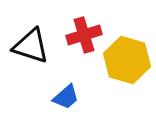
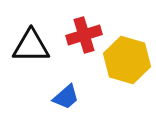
black triangle: rotated 18 degrees counterclockwise
